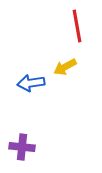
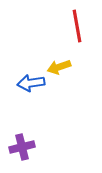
yellow arrow: moved 6 px left; rotated 10 degrees clockwise
purple cross: rotated 20 degrees counterclockwise
